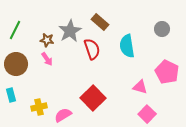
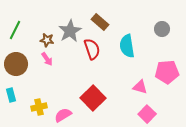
pink pentagon: rotated 30 degrees counterclockwise
